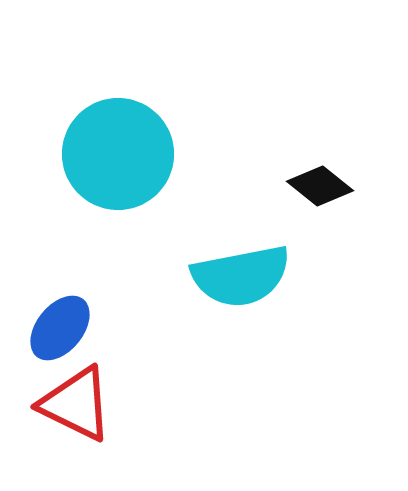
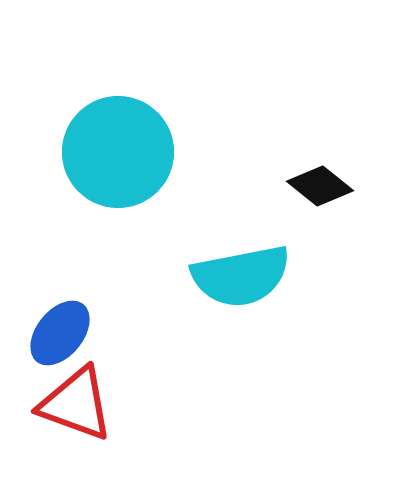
cyan circle: moved 2 px up
blue ellipse: moved 5 px down
red triangle: rotated 6 degrees counterclockwise
